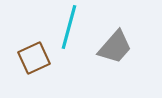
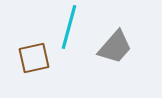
brown square: rotated 12 degrees clockwise
